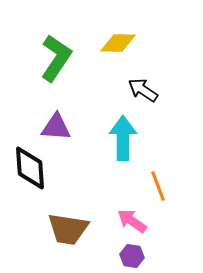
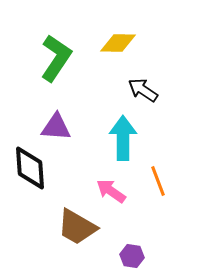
orange line: moved 5 px up
pink arrow: moved 21 px left, 30 px up
brown trapezoid: moved 9 px right, 2 px up; rotated 21 degrees clockwise
